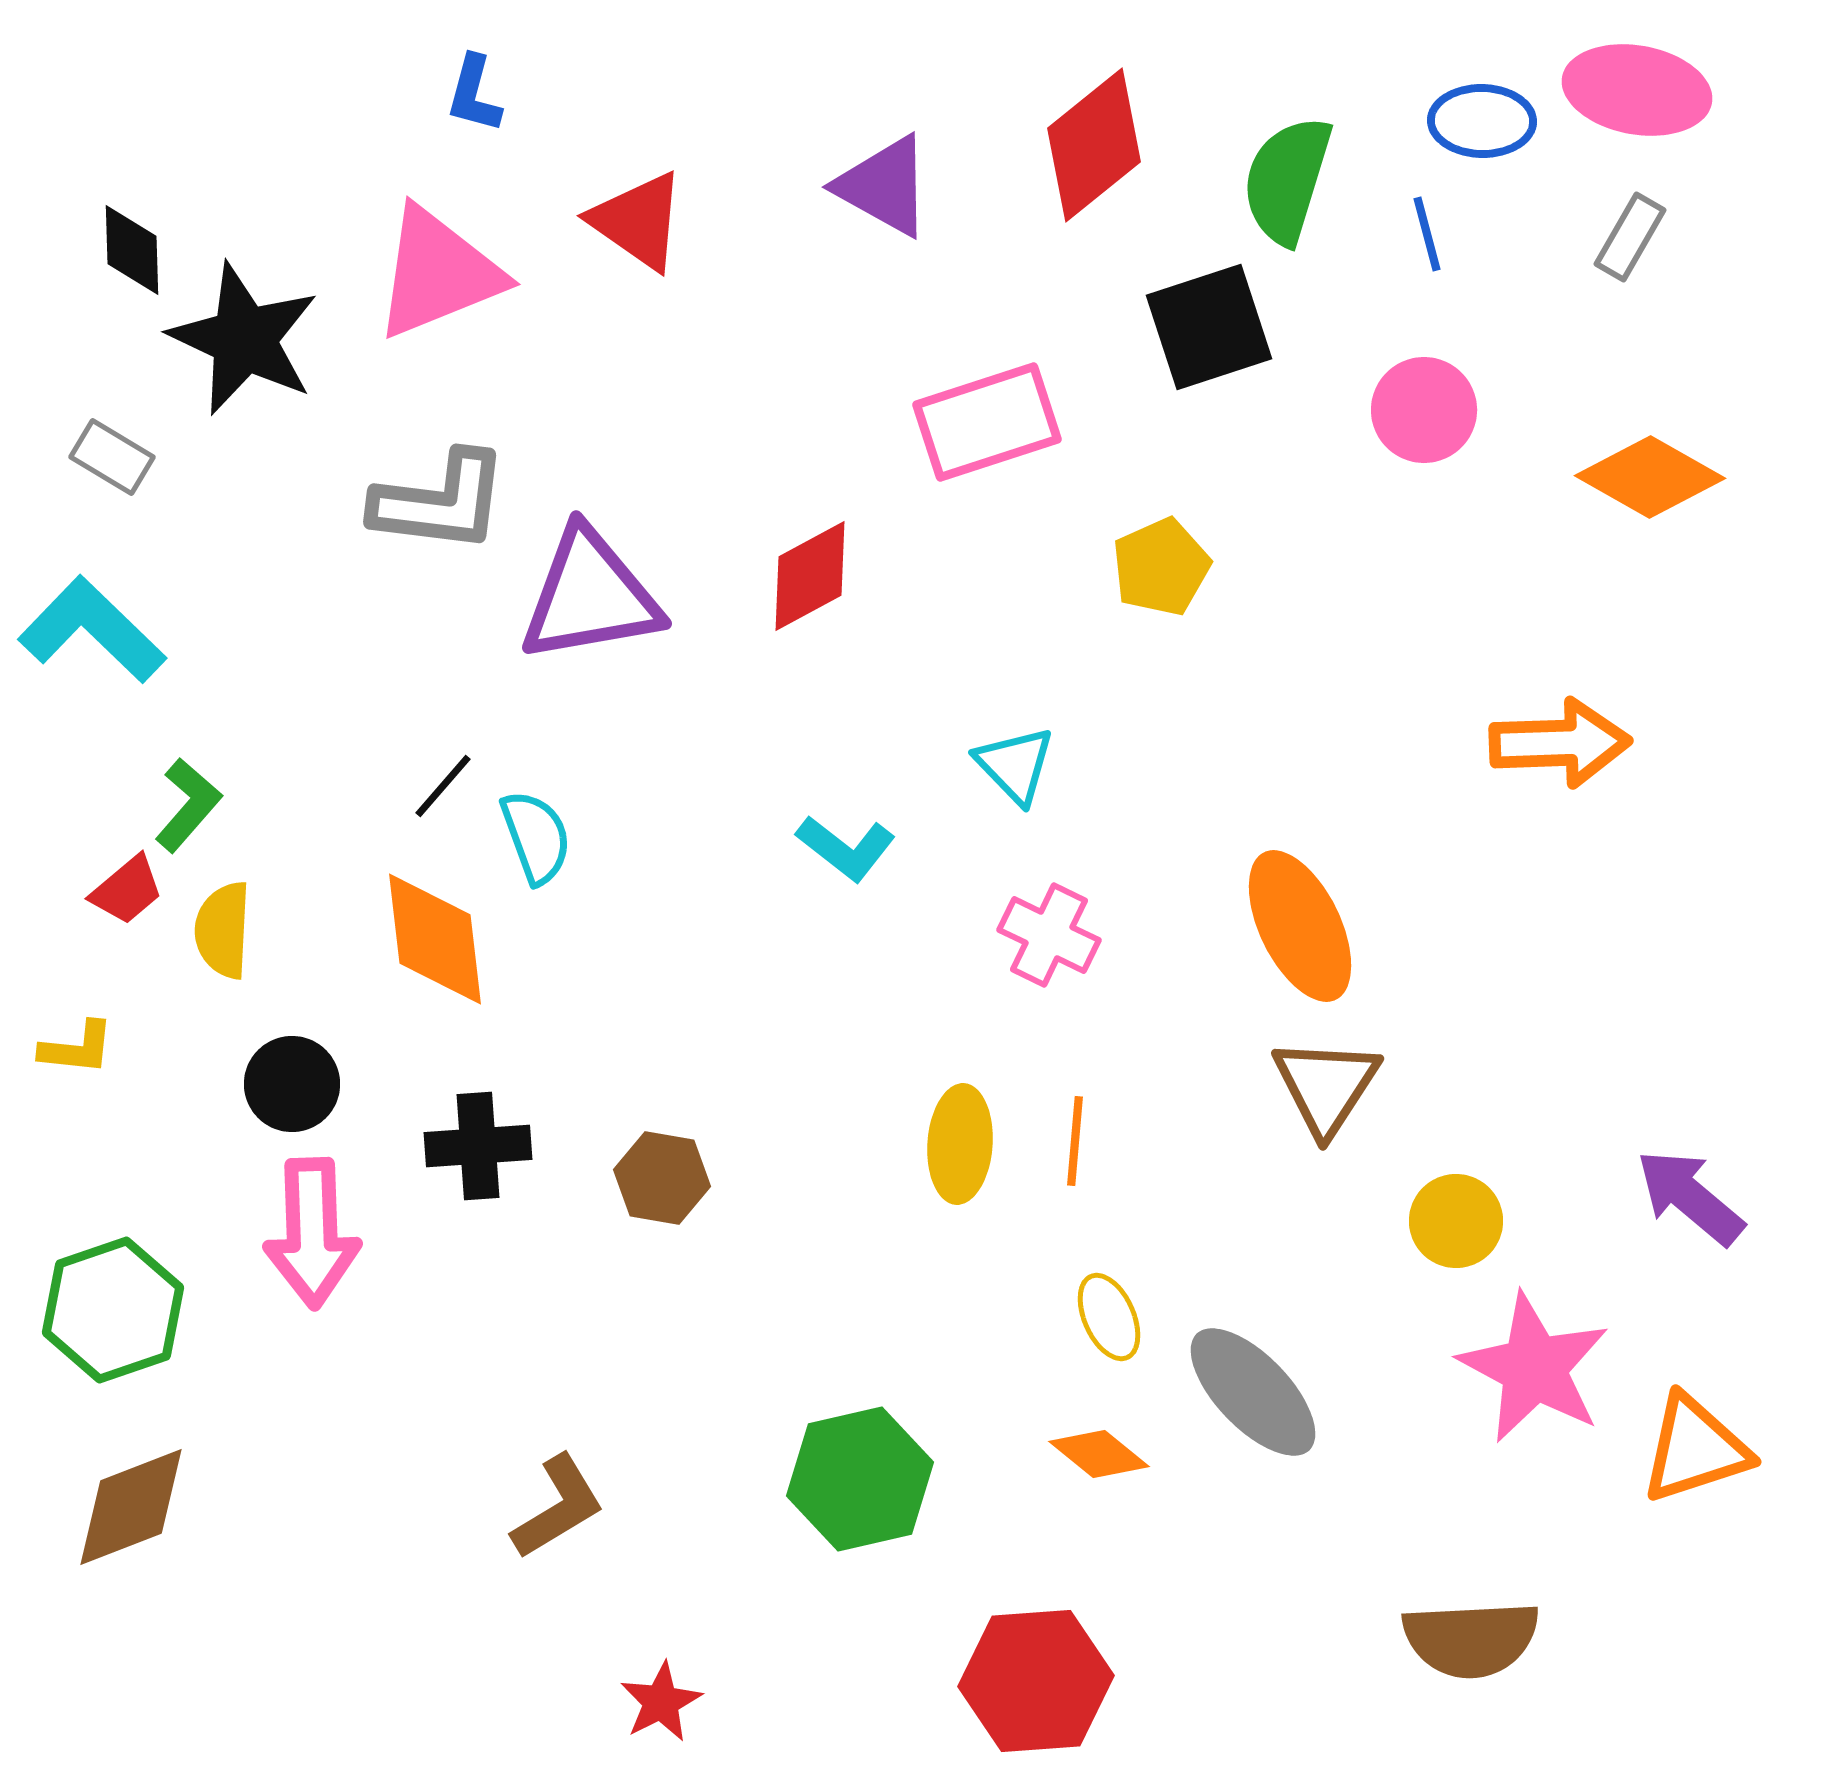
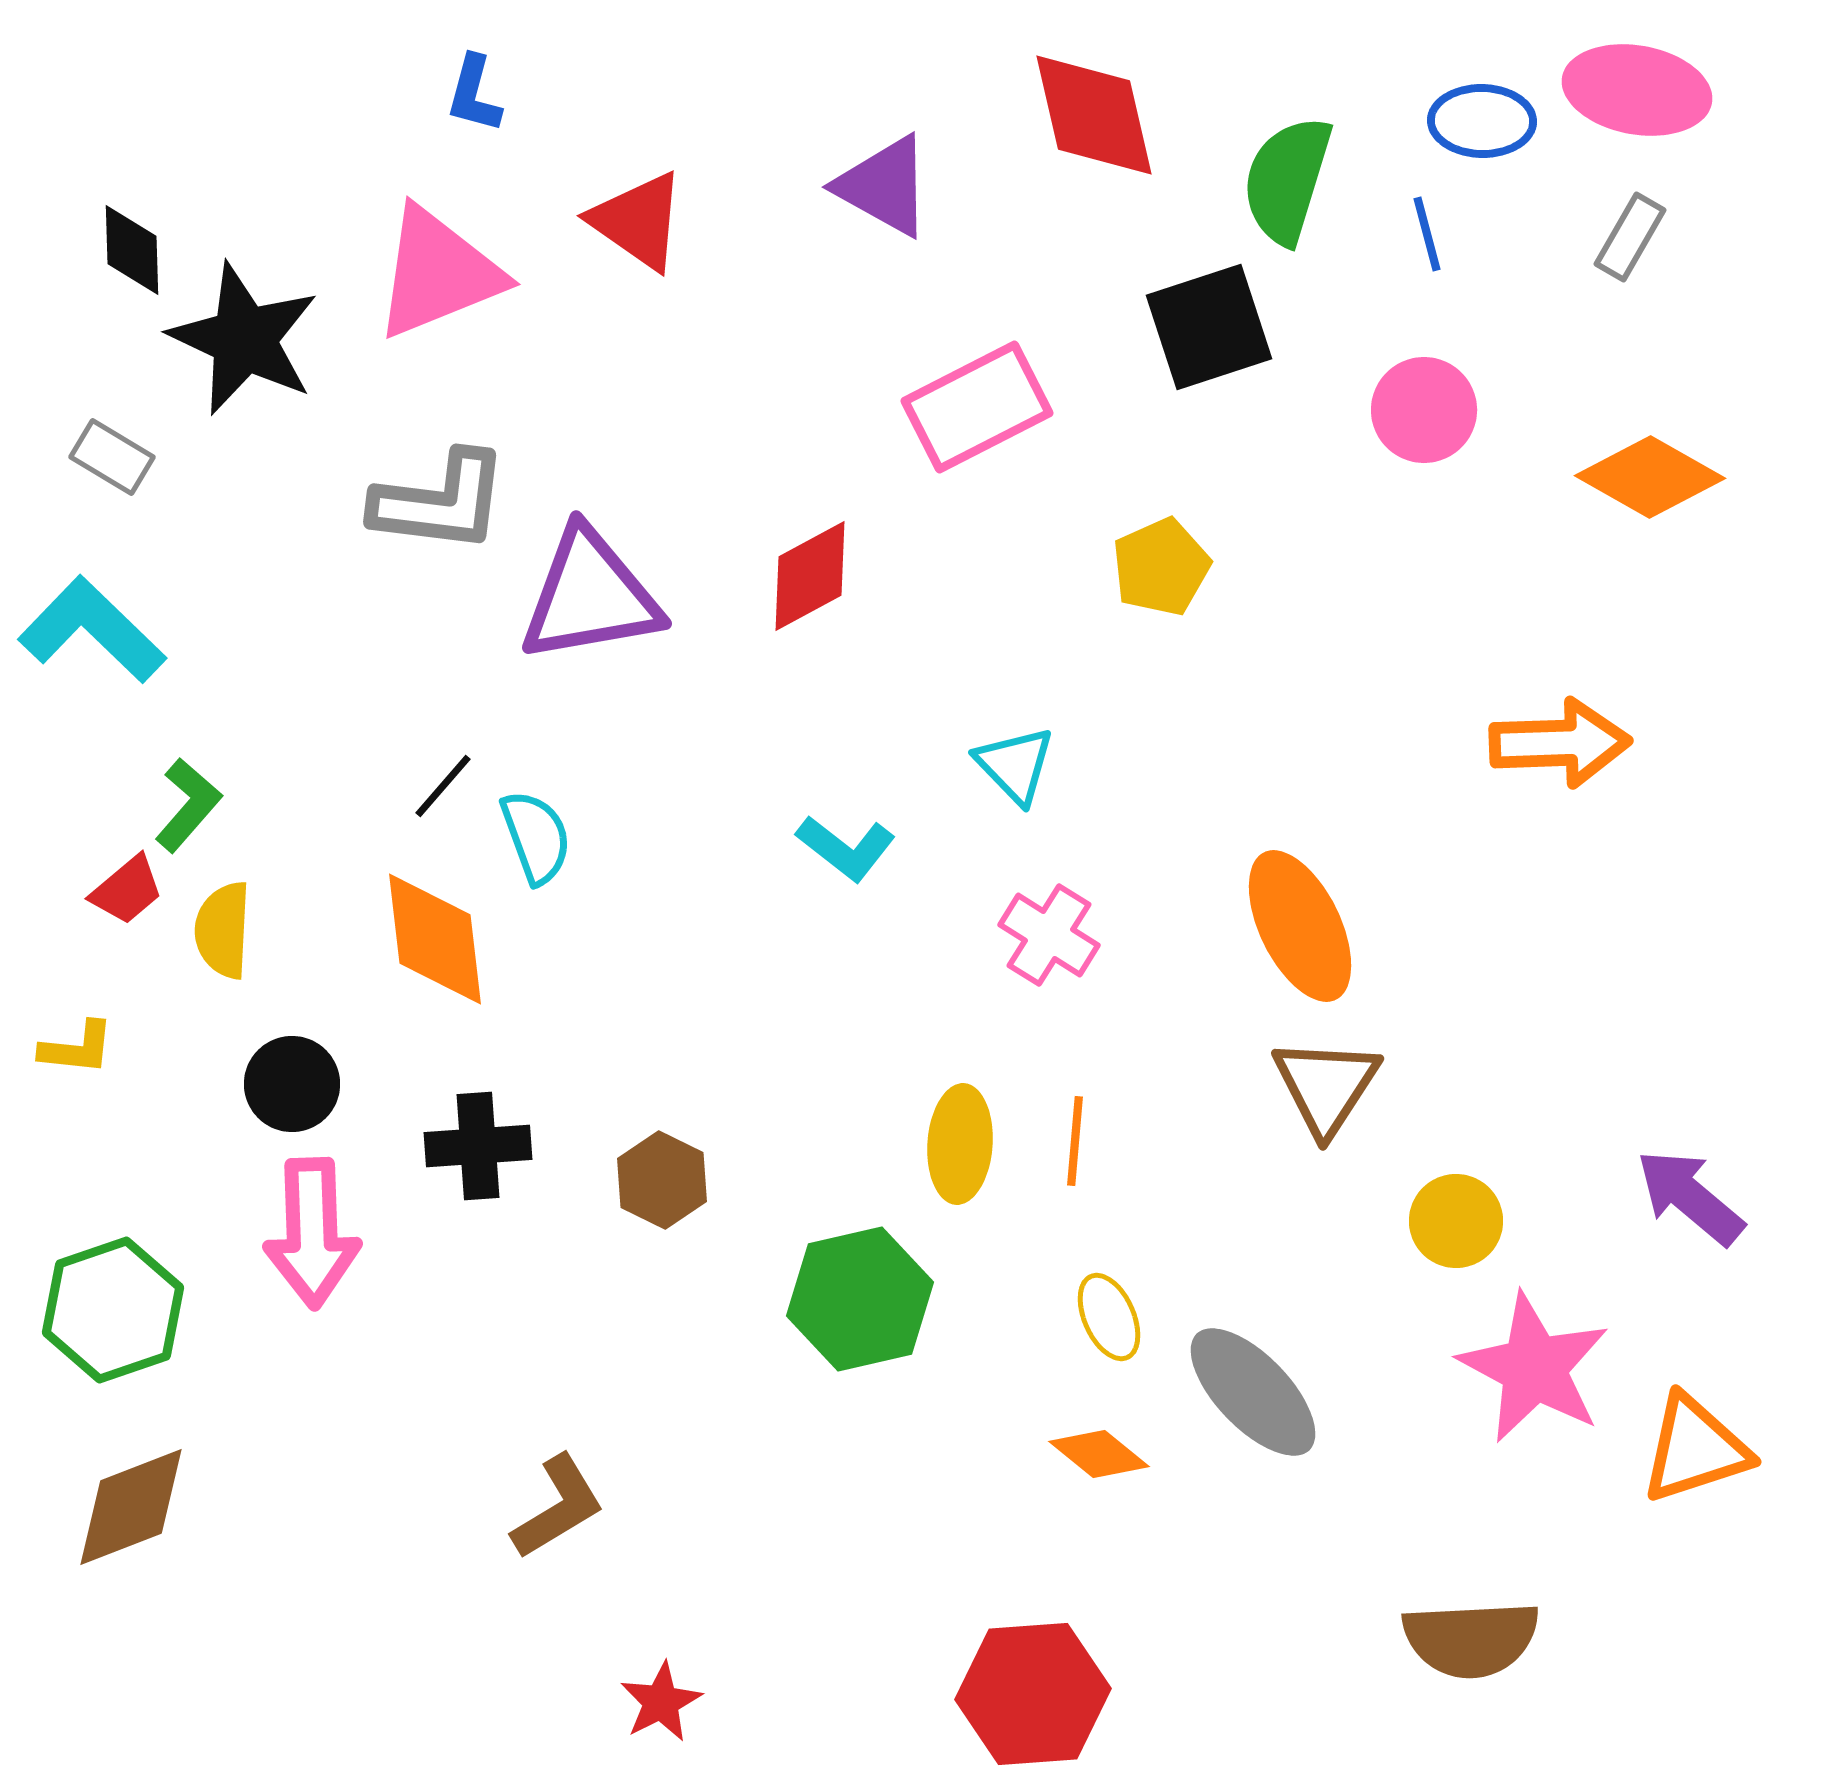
red diamond at (1094, 145): moved 30 px up; rotated 64 degrees counterclockwise
pink rectangle at (987, 422): moved 10 px left, 15 px up; rotated 9 degrees counterclockwise
pink cross at (1049, 935): rotated 6 degrees clockwise
brown hexagon at (662, 1178): moved 2 px down; rotated 16 degrees clockwise
green hexagon at (860, 1479): moved 180 px up
red hexagon at (1036, 1681): moved 3 px left, 13 px down
